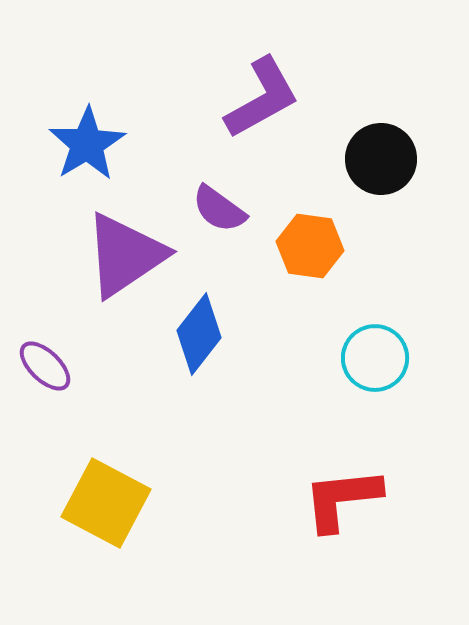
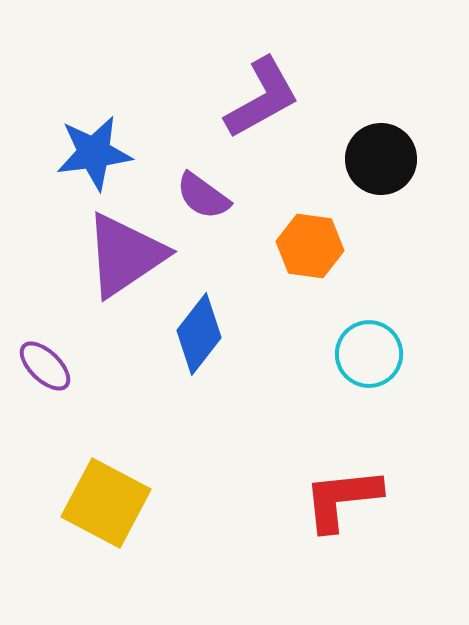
blue star: moved 7 px right, 9 px down; rotated 24 degrees clockwise
purple semicircle: moved 16 px left, 13 px up
cyan circle: moved 6 px left, 4 px up
